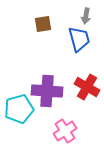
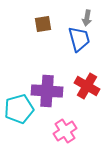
gray arrow: moved 1 px right, 2 px down
red cross: moved 1 px up
